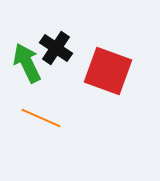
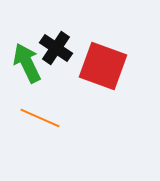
red square: moved 5 px left, 5 px up
orange line: moved 1 px left
